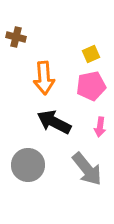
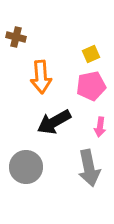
orange arrow: moved 3 px left, 1 px up
black arrow: rotated 56 degrees counterclockwise
gray circle: moved 2 px left, 2 px down
gray arrow: moved 2 px right, 1 px up; rotated 27 degrees clockwise
